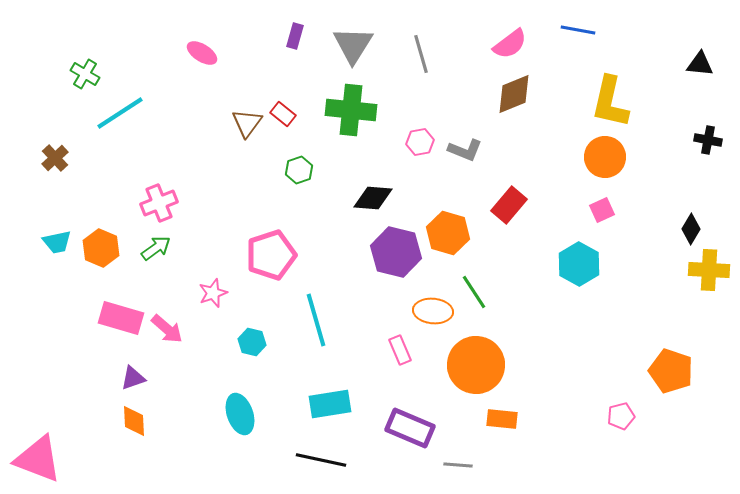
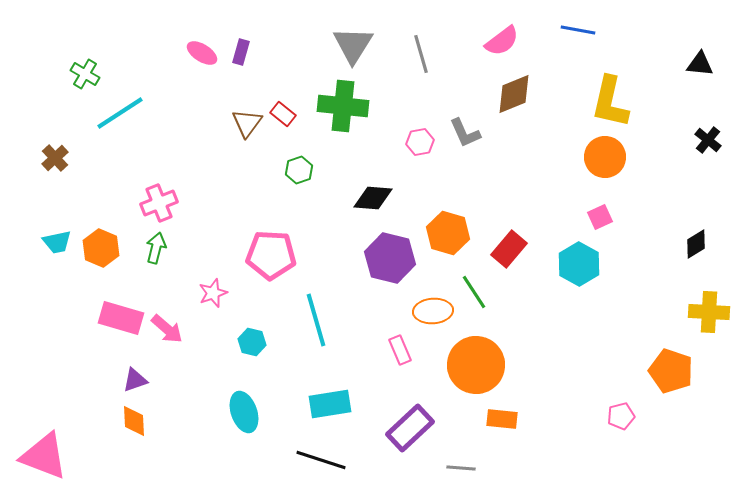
purple rectangle at (295, 36): moved 54 px left, 16 px down
pink semicircle at (510, 44): moved 8 px left, 3 px up
green cross at (351, 110): moved 8 px left, 4 px up
black cross at (708, 140): rotated 28 degrees clockwise
gray L-shape at (465, 150): moved 17 px up; rotated 44 degrees clockwise
red rectangle at (509, 205): moved 44 px down
pink square at (602, 210): moved 2 px left, 7 px down
black diamond at (691, 229): moved 5 px right, 15 px down; rotated 28 degrees clockwise
green arrow at (156, 248): rotated 40 degrees counterclockwise
purple hexagon at (396, 252): moved 6 px left, 6 px down
pink pentagon at (271, 255): rotated 21 degrees clockwise
yellow cross at (709, 270): moved 42 px down
orange ellipse at (433, 311): rotated 9 degrees counterclockwise
purple triangle at (133, 378): moved 2 px right, 2 px down
cyan ellipse at (240, 414): moved 4 px right, 2 px up
purple rectangle at (410, 428): rotated 66 degrees counterclockwise
pink triangle at (38, 459): moved 6 px right, 3 px up
black line at (321, 460): rotated 6 degrees clockwise
gray line at (458, 465): moved 3 px right, 3 px down
